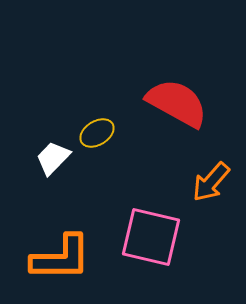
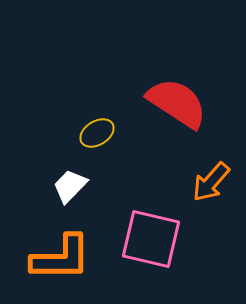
red semicircle: rotated 4 degrees clockwise
white trapezoid: moved 17 px right, 28 px down
pink square: moved 2 px down
